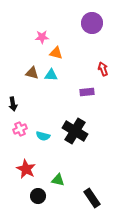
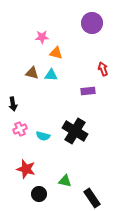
purple rectangle: moved 1 px right, 1 px up
red star: rotated 12 degrees counterclockwise
green triangle: moved 7 px right, 1 px down
black circle: moved 1 px right, 2 px up
